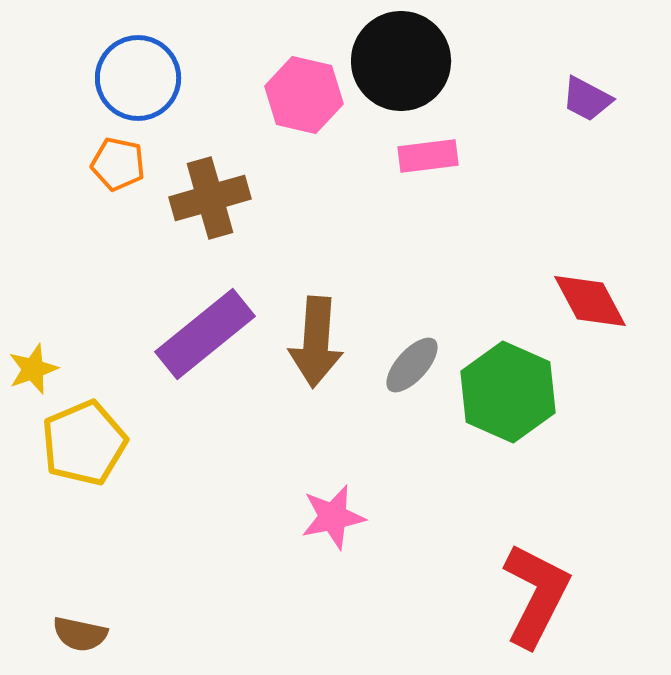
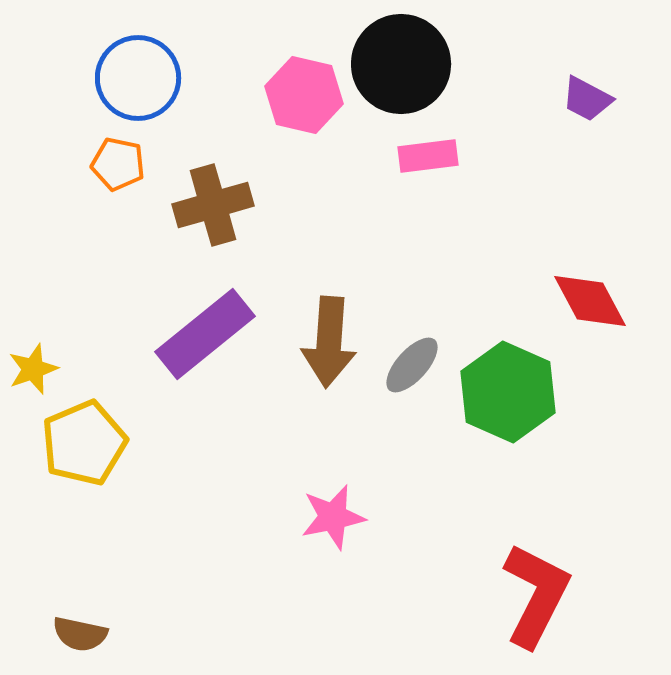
black circle: moved 3 px down
brown cross: moved 3 px right, 7 px down
brown arrow: moved 13 px right
